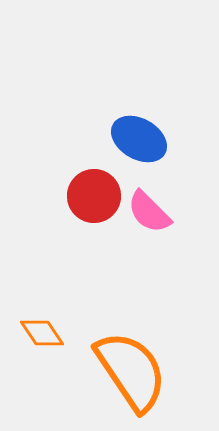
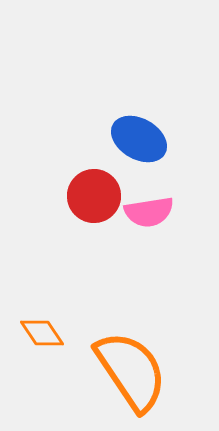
pink semicircle: rotated 54 degrees counterclockwise
